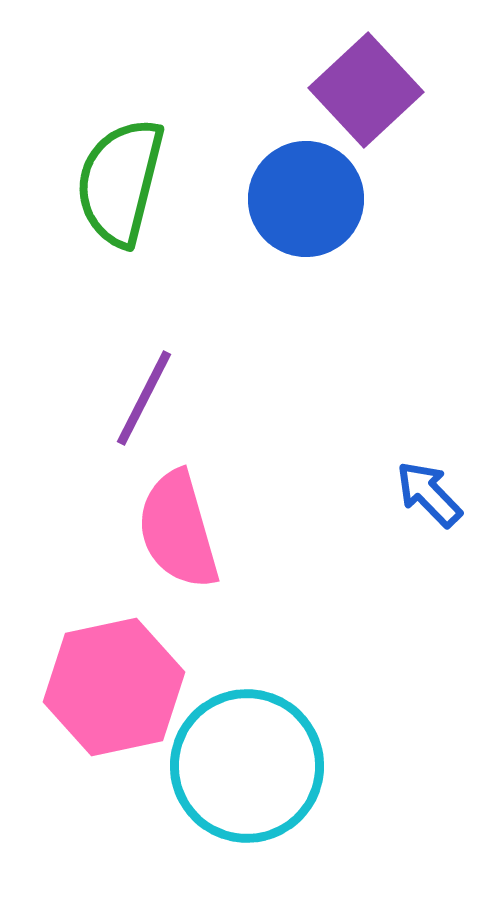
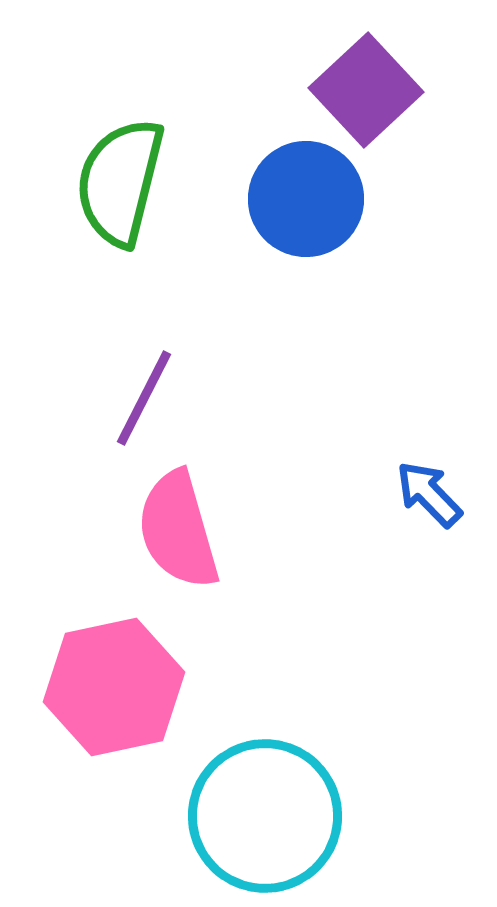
cyan circle: moved 18 px right, 50 px down
